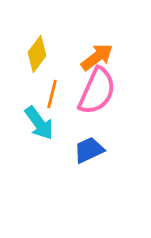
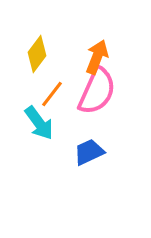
orange arrow: rotated 32 degrees counterclockwise
orange line: rotated 24 degrees clockwise
blue trapezoid: moved 2 px down
